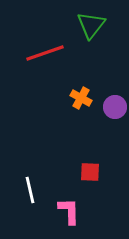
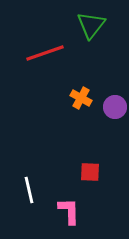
white line: moved 1 px left
